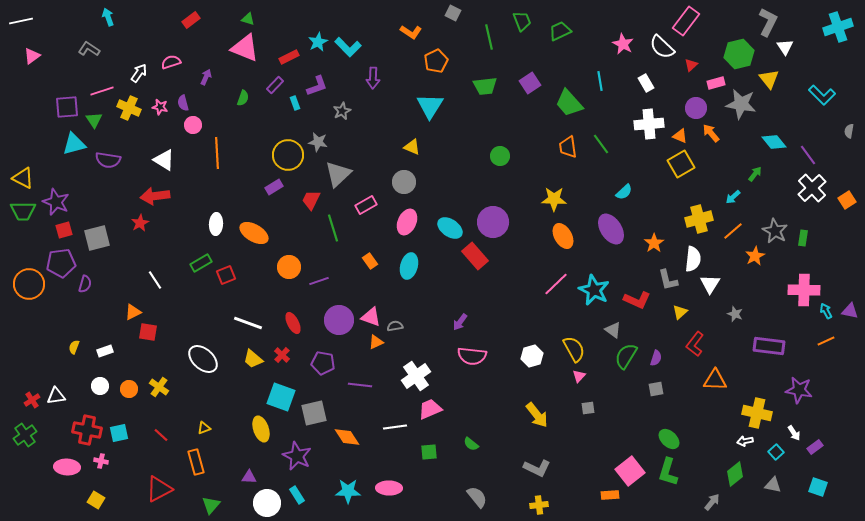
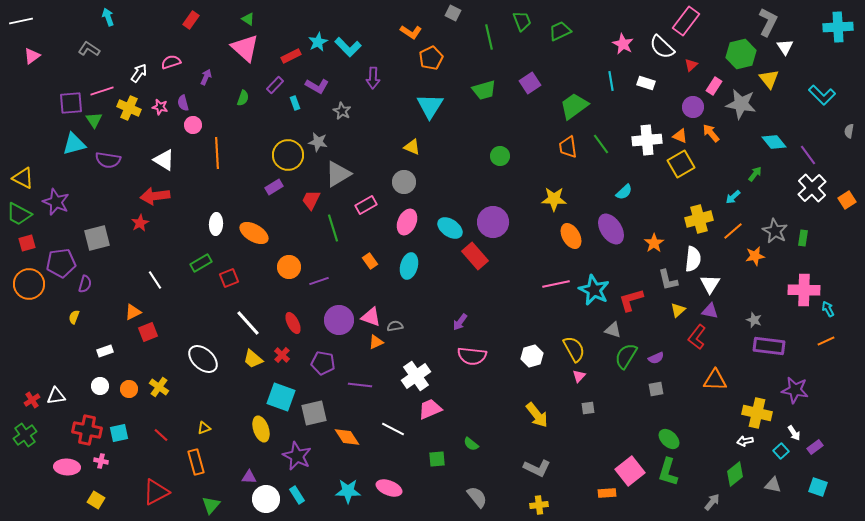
green triangle at (248, 19): rotated 16 degrees clockwise
red rectangle at (191, 20): rotated 18 degrees counterclockwise
cyan cross at (838, 27): rotated 16 degrees clockwise
pink triangle at (245, 48): rotated 20 degrees clockwise
green hexagon at (739, 54): moved 2 px right
red rectangle at (289, 57): moved 2 px right, 1 px up
orange pentagon at (436, 61): moved 5 px left, 3 px up
cyan line at (600, 81): moved 11 px right
white rectangle at (646, 83): rotated 42 degrees counterclockwise
pink rectangle at (716, 83): moved 2 px left, 3 px down; rotated 42 degrees counterclockwise
purple L-shape at (317, 86): rotated 50 degrees clockwise
green trapezoid at (485, 86): moved 1 px left, 4 px down; rotated 10 degrees counterclockwise
green trapezoid at (569, 103): moved 5 px right, 3 px down; rotated 96 degrees clockwise
purple square at (67, 107): moved 4 px right, 4 px up
purple circle at (696, 108): moved 3 px left, 1 px up
gray star at (342, 111): rotated 18 degrees counterclockwise
white cross at (649, 124): moved 2 px left, 16 px down
gray triangle at (338, 174): rotated 12 degrees clockwise
green trapezoid at (23, 211): moved 4 px left, 3 px down; rotated 28 degrees clockwise
red square at (64, 230): moved 37 px left, 13 px down
orange ellipse at (563, 236): moved 8 px right
orange star at (755, 256): rotated 18 degrees clockwise
red square at (226, 275): moved 3 px right, 3 px down
pink line at (556, 284): rotated 32 degrees clockwise
red L-shape at (637, 300): moved 6 px left; rotated 140 degrees clockwise
cyan arrow at (826, 311): moved 2 px right, 2 px up
purple triangle at (850, 311): moved 140 px left
yellow triangle at (680, 312): moved 2 px left, 2 px up
gray star at (735, 314): moved 19 px right, 6 px down
white line at (248, 323): rotated 28 degrees clockwise
gray triangle at (613, 330): rotated 18 degrees counterclockwise
red square at (148, 332): rotated 30 degrees counterclockwise
red L-shape at (695, 344): moved 2 px right, 7 px up
yellow semicircle at (74, 347): moved 30 px up
purple semicircle at (656, 358): rotated 49 degrees clockwise
purple star at (799, 390): moved 4 px left
white line at (395, 427): moved 2 px left, 2 px down; rotated 35 degrees clockwise
green square at (429, 452): moved 8 px right, 7 px down
cyan square at (776, 452): moved 5 px right, 1 px up
pink ellipse at (389, 488): rotated 20 degrees clockwise
red triangle at (159, 489): moved 3 px left, 3 px down
orange rectangle at (610, 495): moved 3 px left, 2 px up
white circle at (267, 503): moved 1 px left, 4 px up
